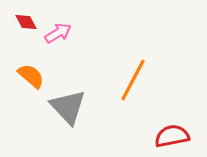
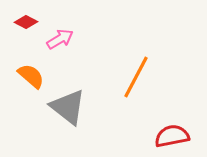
red diamond: rotated 35 degrees counterclockwise
pink arrow: moved 2 px right, 6 px down
orange line: moved 3 px right, 3 px up
gray triangle: rotated 9 degrees counterclockwise
